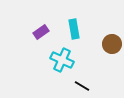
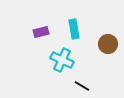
purple rectangle: rotated 21 degrees clockwise
brown circle: moved 4 px left
